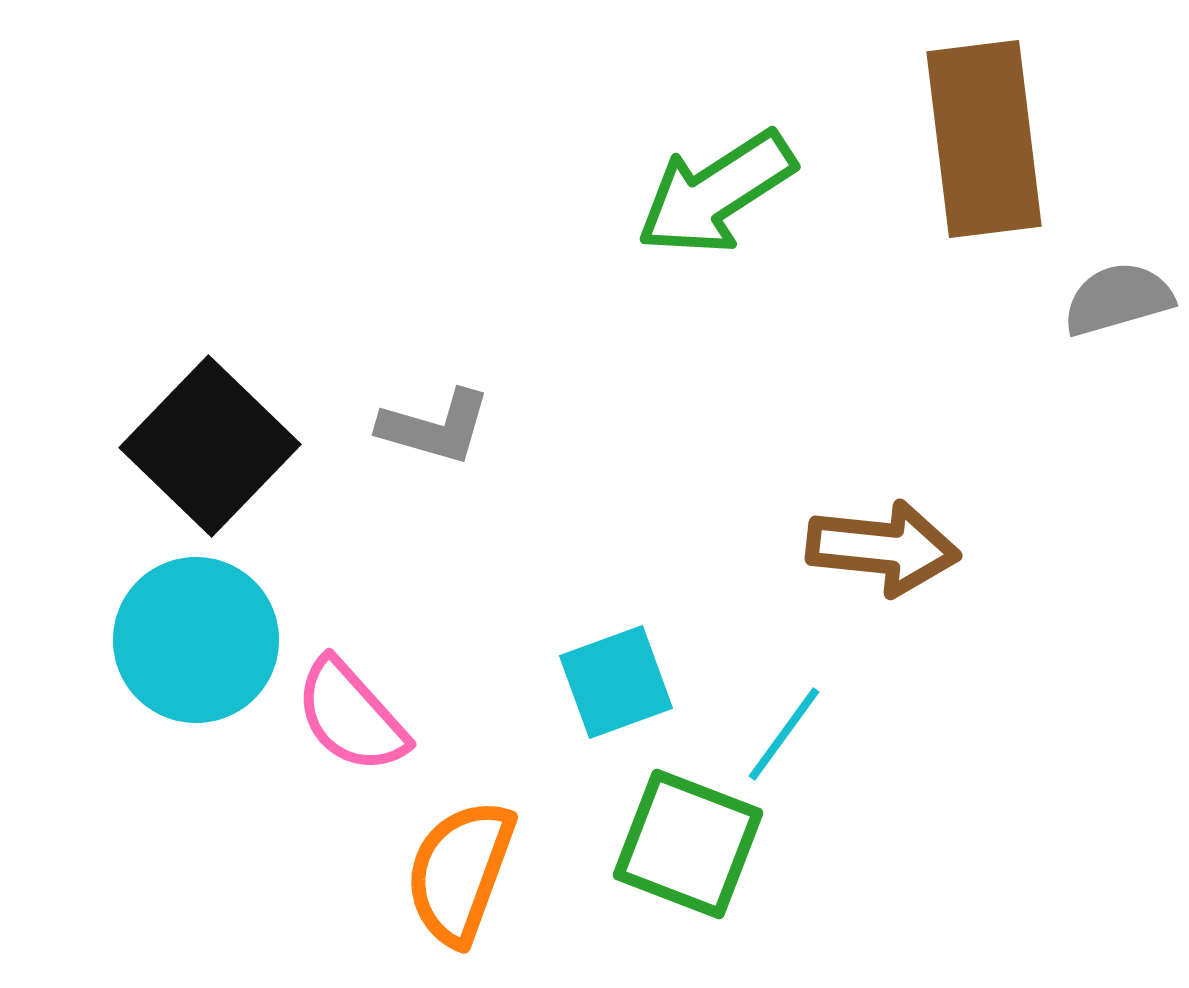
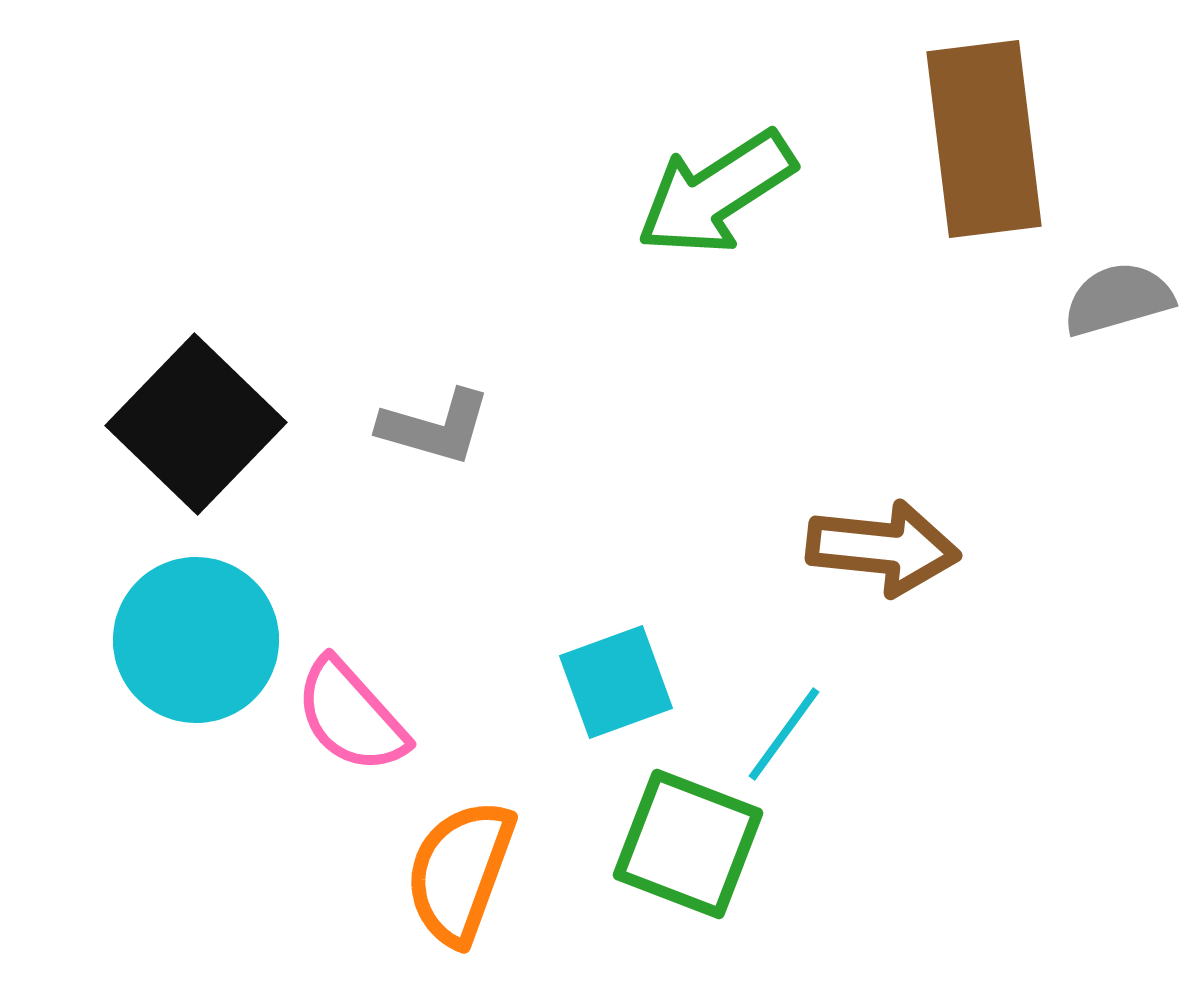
black square: moved 14 px left, 22 px up
